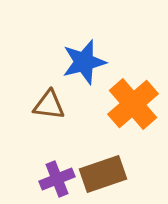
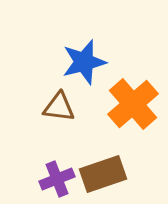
brown triangle: moved 10 px right, 2 px down
